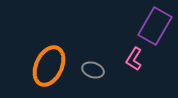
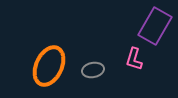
pink L-shape: rotated 15 degrees counterclockwise
gray ellipse: rotated 30 degrees counterclockwise
